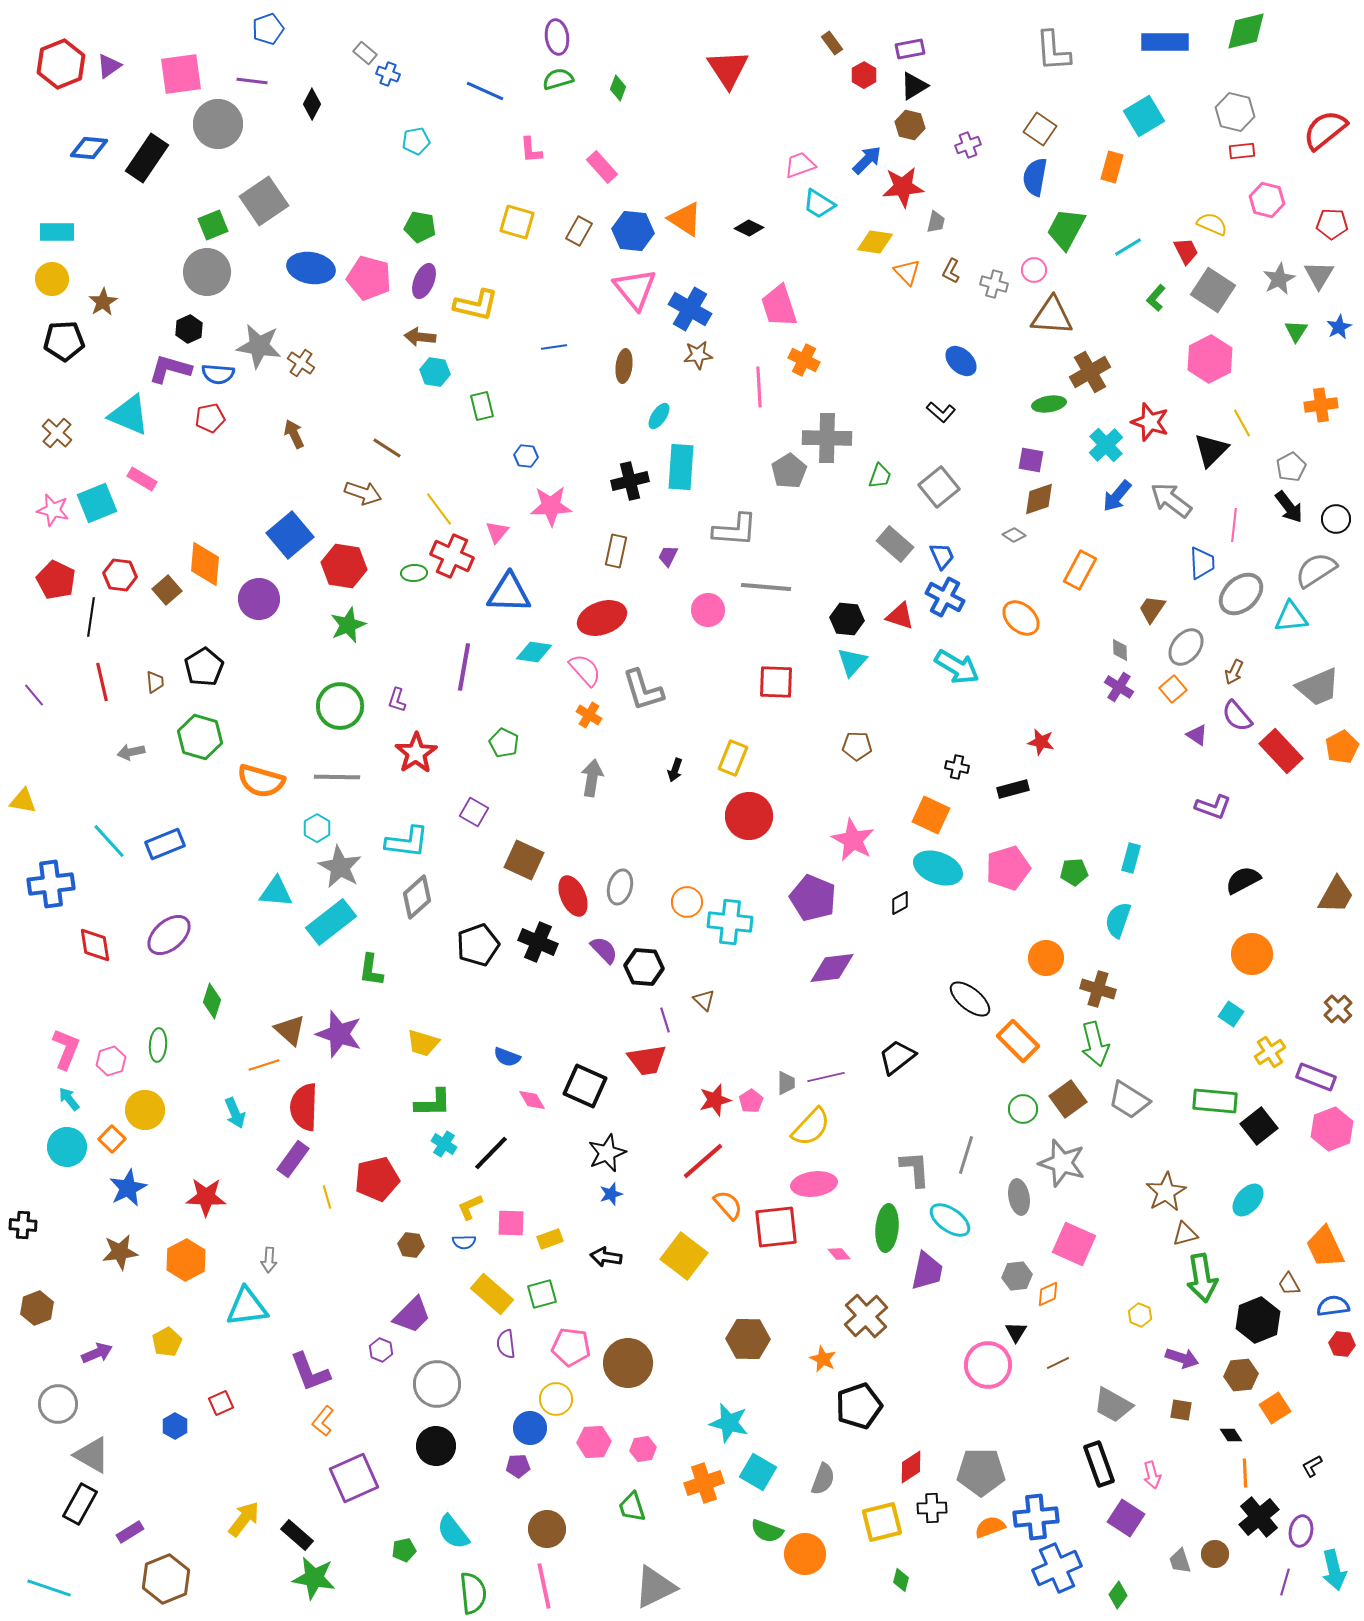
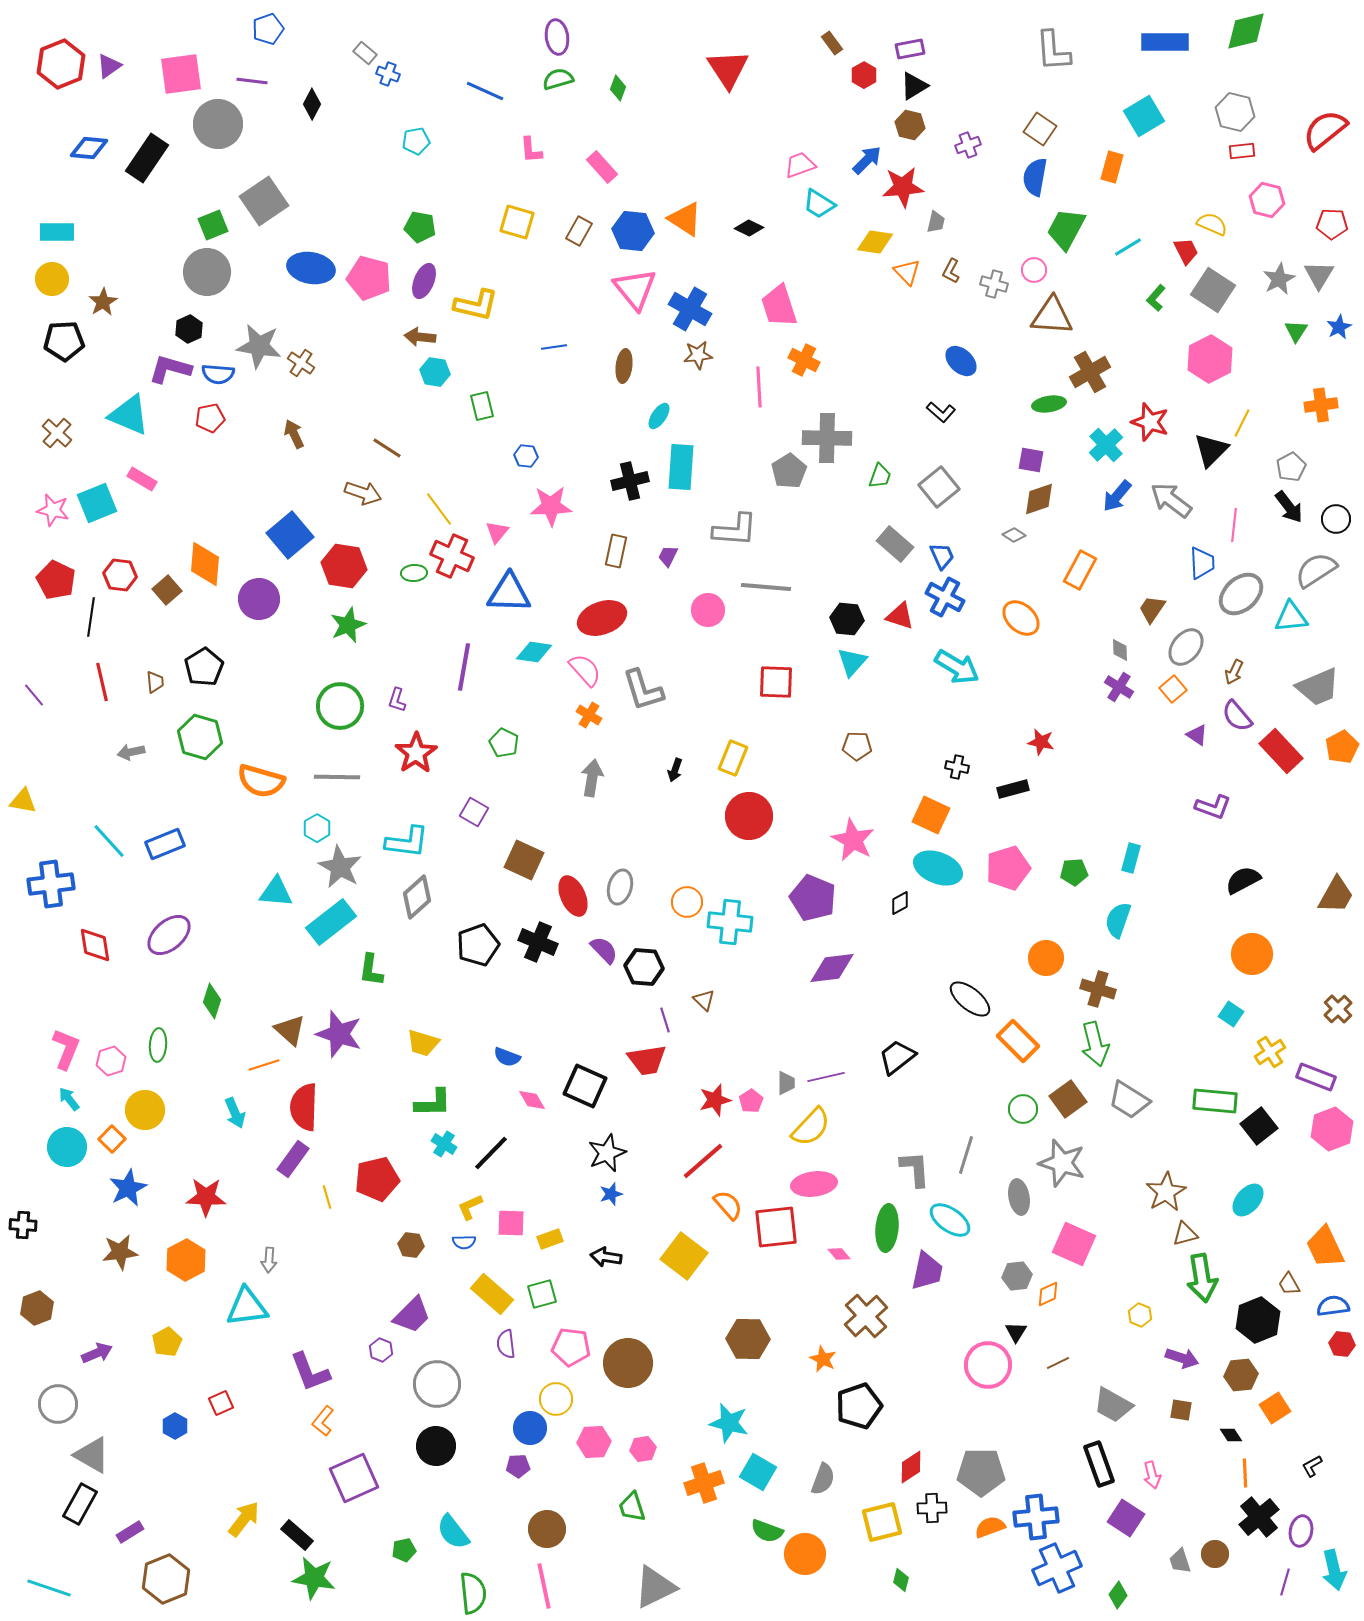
yellow line at (1242, 423): rotated 56 degrees clockwise
